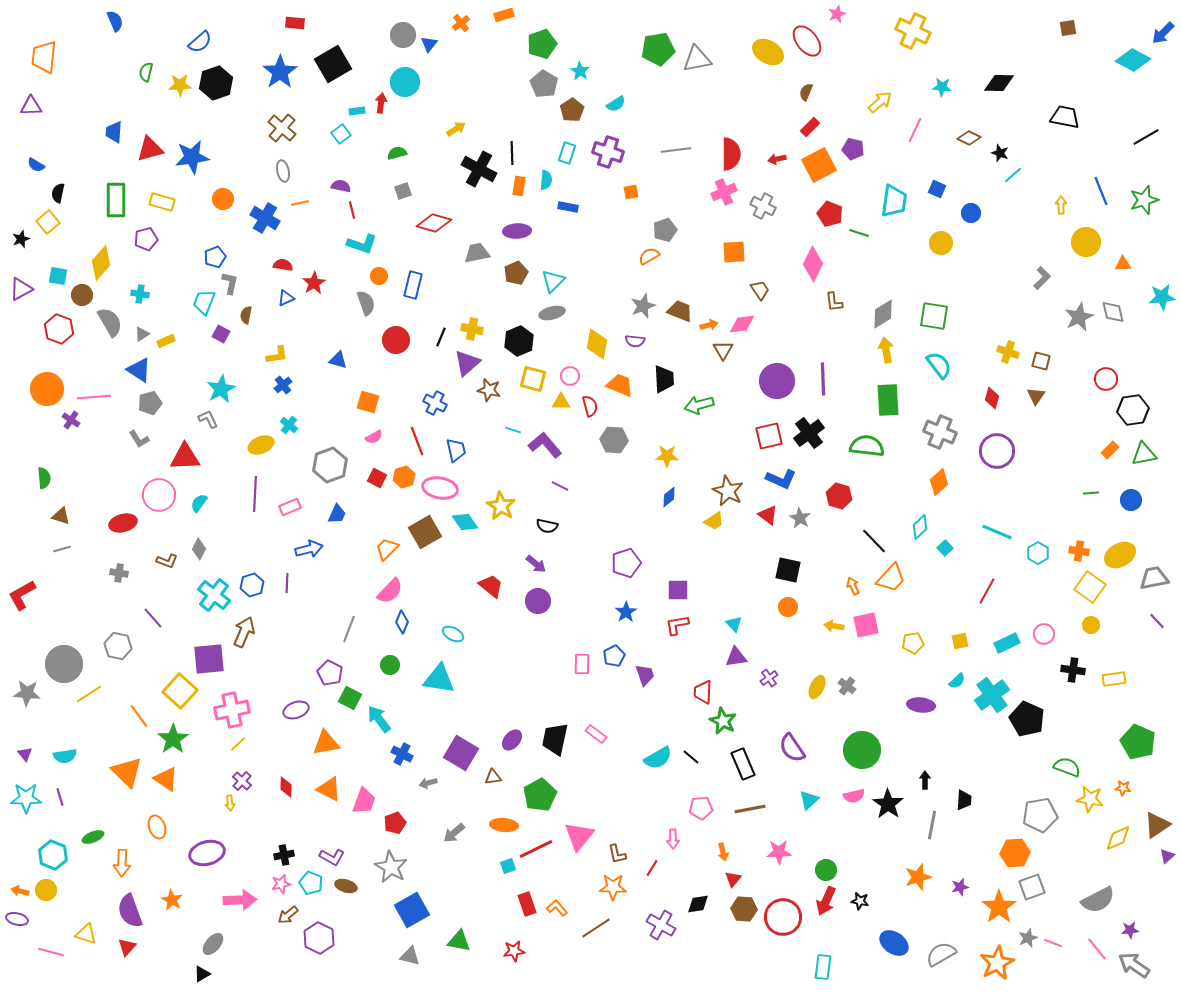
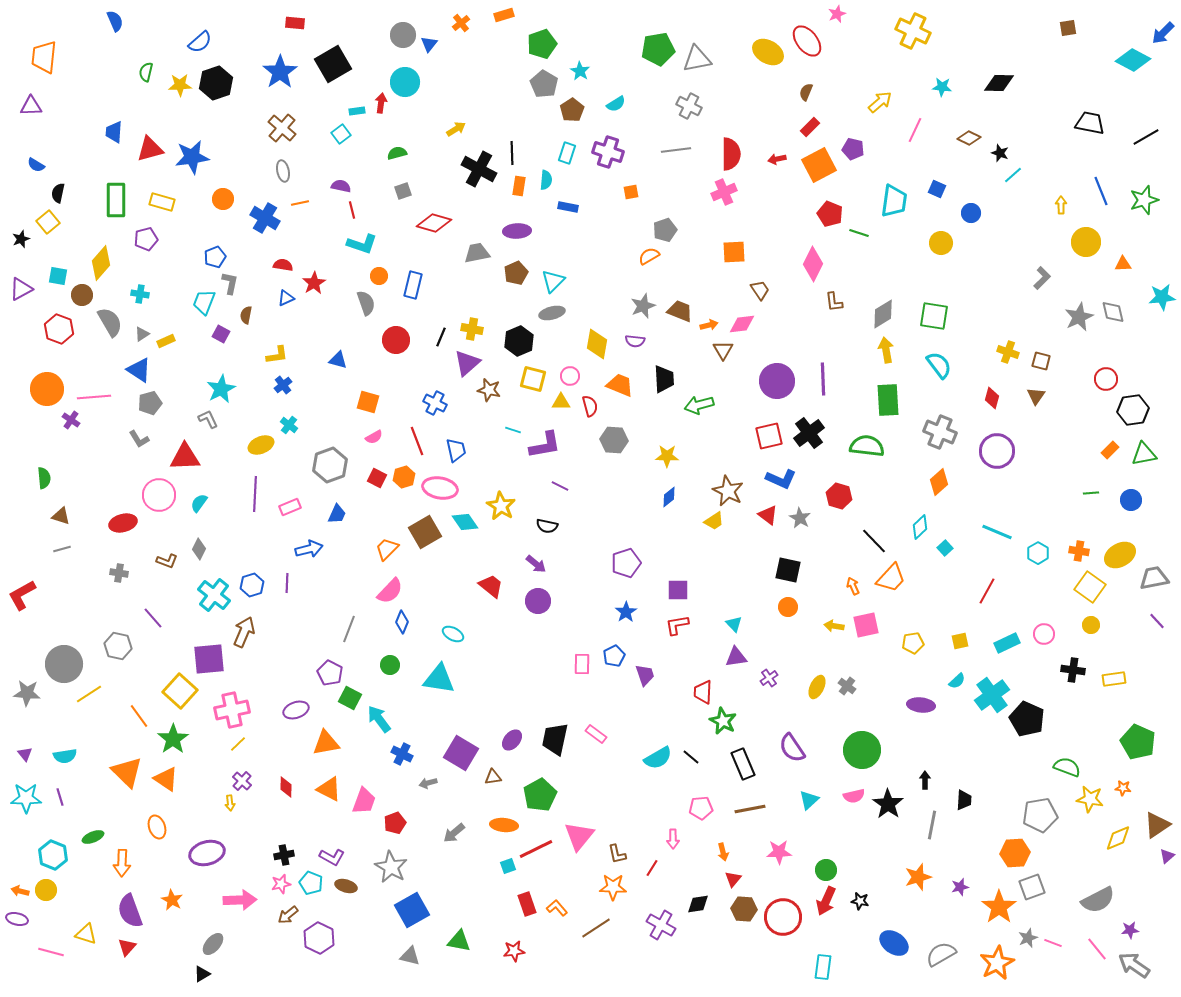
black trapezoid at (1065, 117): moved 25 px right, 6 px down
gray cross at (763, 206): moved 74 px left, 100 px up
purple L-shape at (545, 445): rotated 120 degrees clockwise
